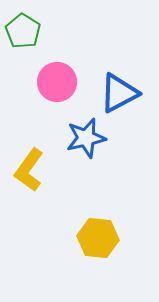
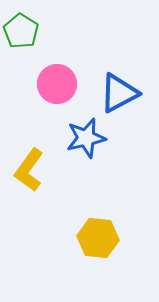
green pentagon: moved 2 px left
pink circle: moved 2 px down
